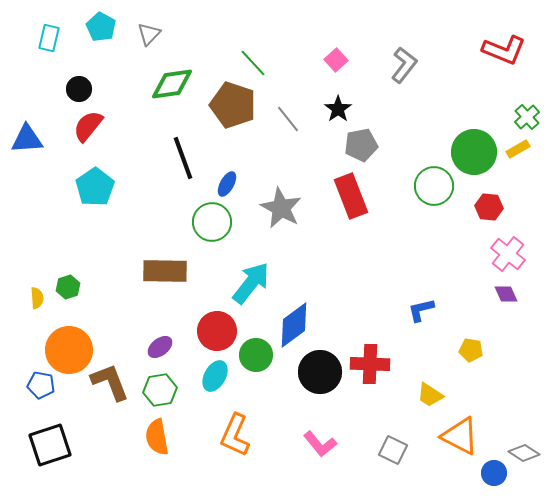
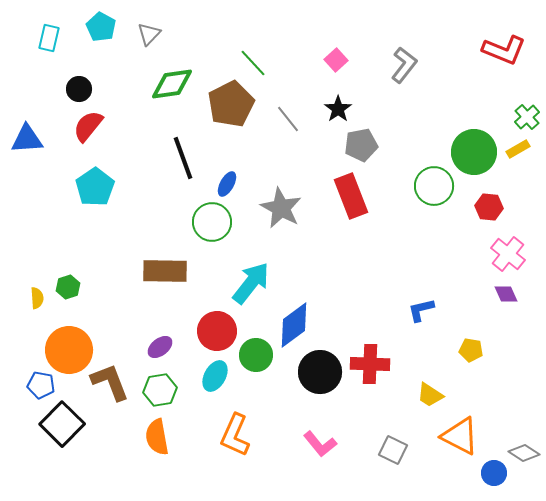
brown pentagon at (233, 105): moved 2 px left, 1 px up; rotated 27 degrees clockwise
black square at (50, 445): moved 12 px right, 21 px up; rotated 27 degrees counterclockwise
